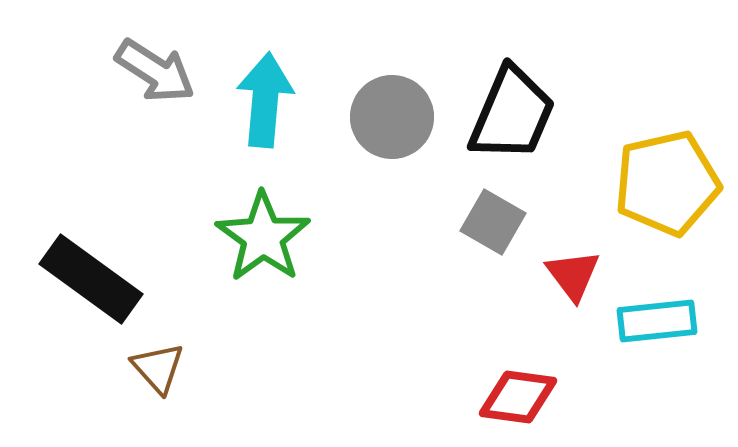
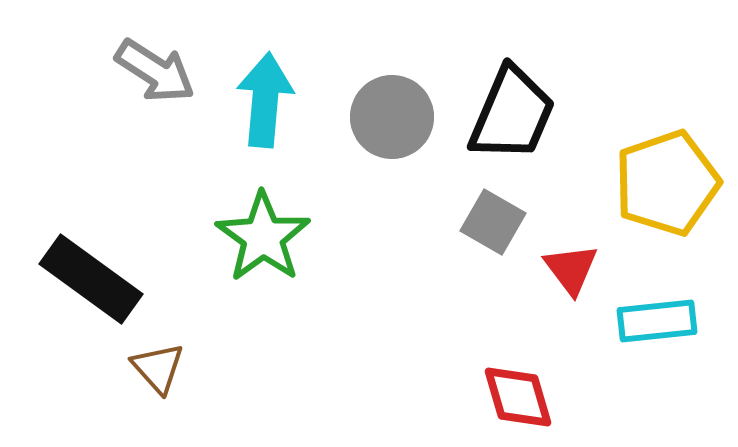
yellow pentagon: rotated 6 degrees counterclockwise
red triangle: moved 2 px left, 6 px up
red diamond: rotated 66 degrees clockwise
